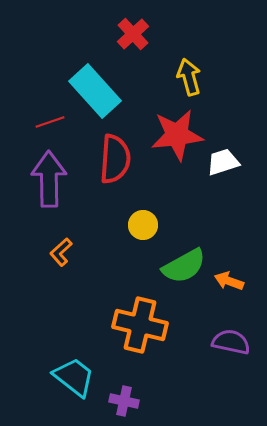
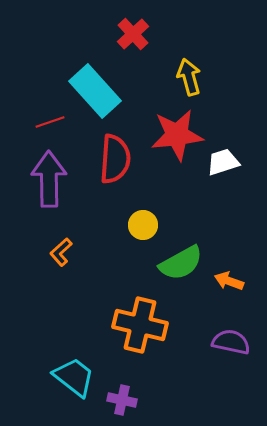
green semicircle: moved 3 px left, 3 px up
purple cross: moved 2 px left, 1 px up
